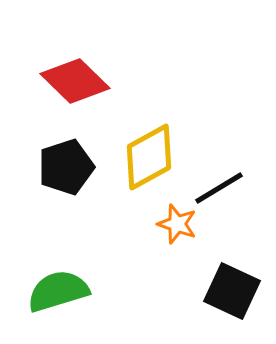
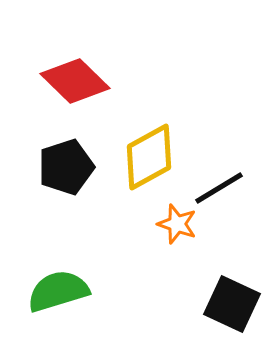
black square: moved 13 px down
